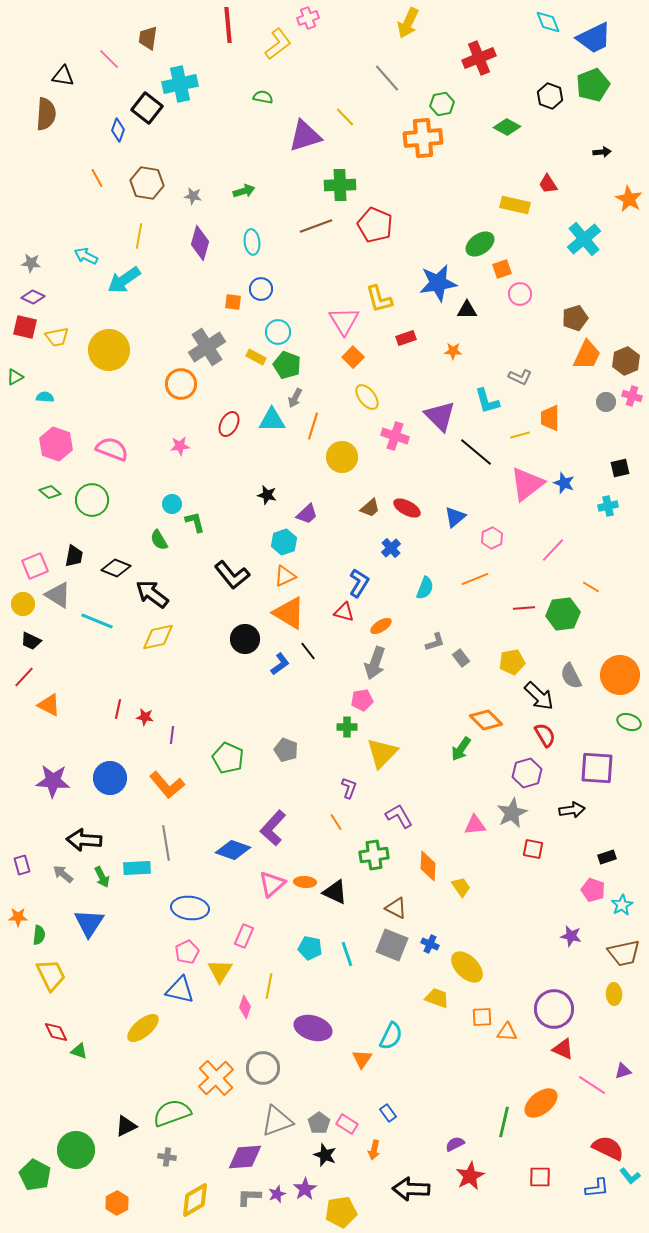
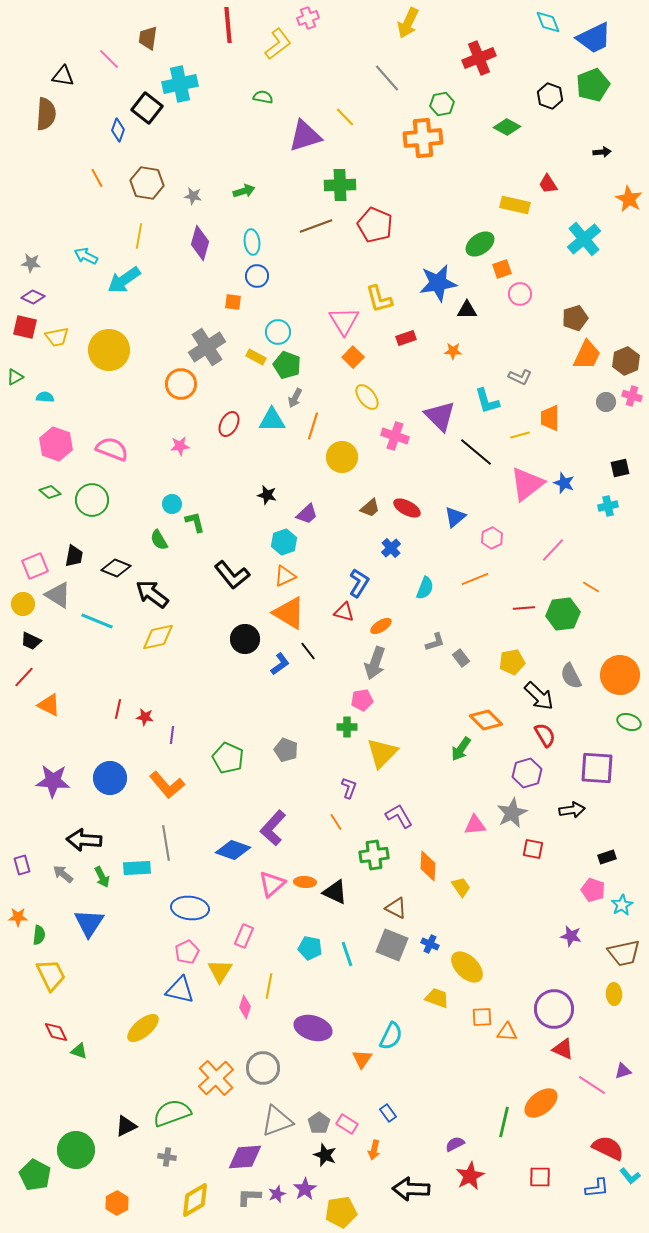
blue circle at (261, 289): moved 4 px left, 13 px up
